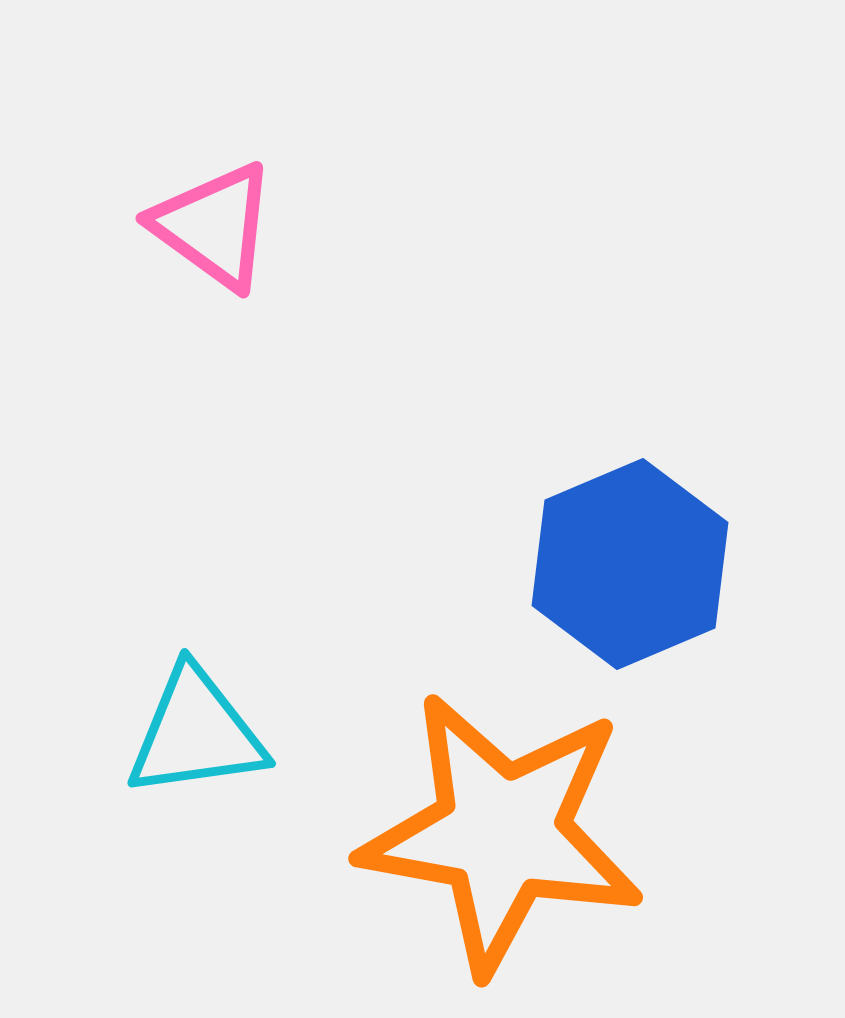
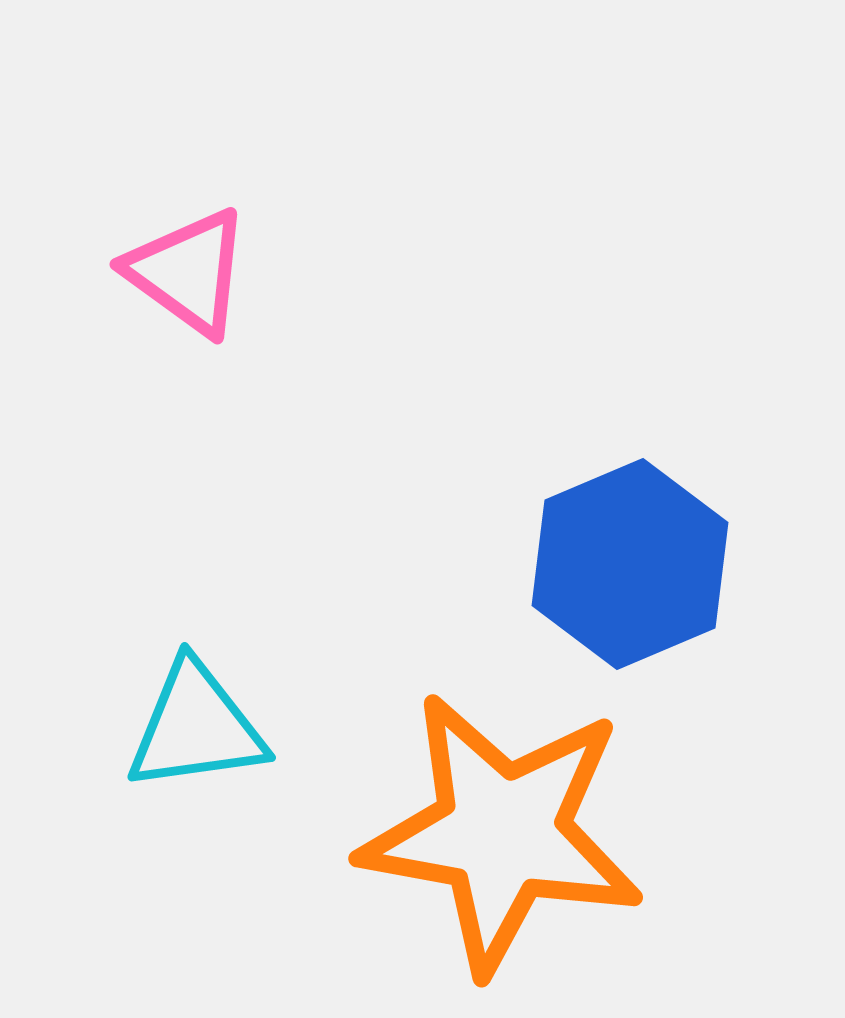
pink triangle: moved 26 px left, 46 px down
cyan triangle: moved 6 px up
